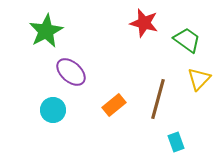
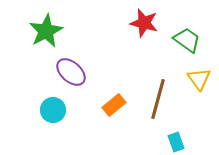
yellow triangle: rotated 20 degrees counterclockwise
